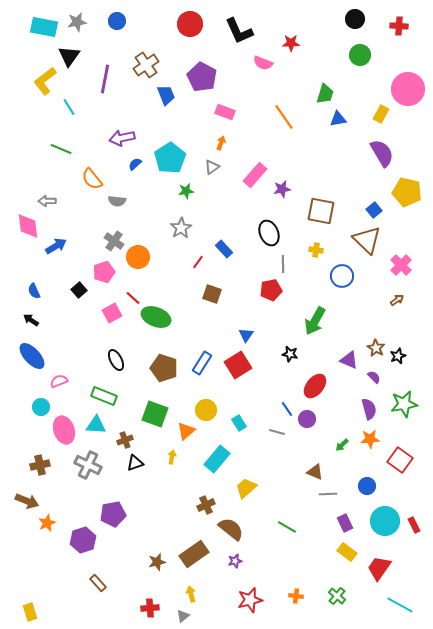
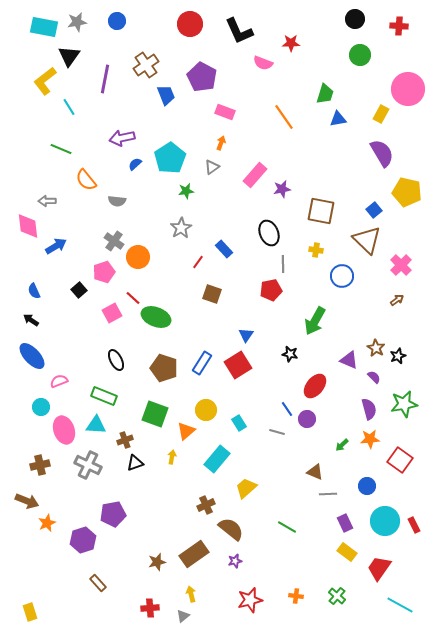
orange semicircle at (92, 179): moved 6 px left, 1 px down
